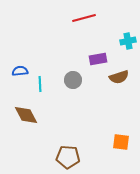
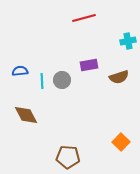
purple rectangle: moved 9 px left, 6 px down
gray circle: moved 11 px left
cyan line: moved 2 px right, 3 px up
orange square: rotated 36 degrees clockwise
